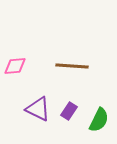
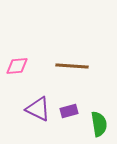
pink diamond: moved 2 px right
purple rectangle: rotated 42 degrees clockwise
green semicircle: moved 4 px down; rotated 35 degrees counterclockwise
